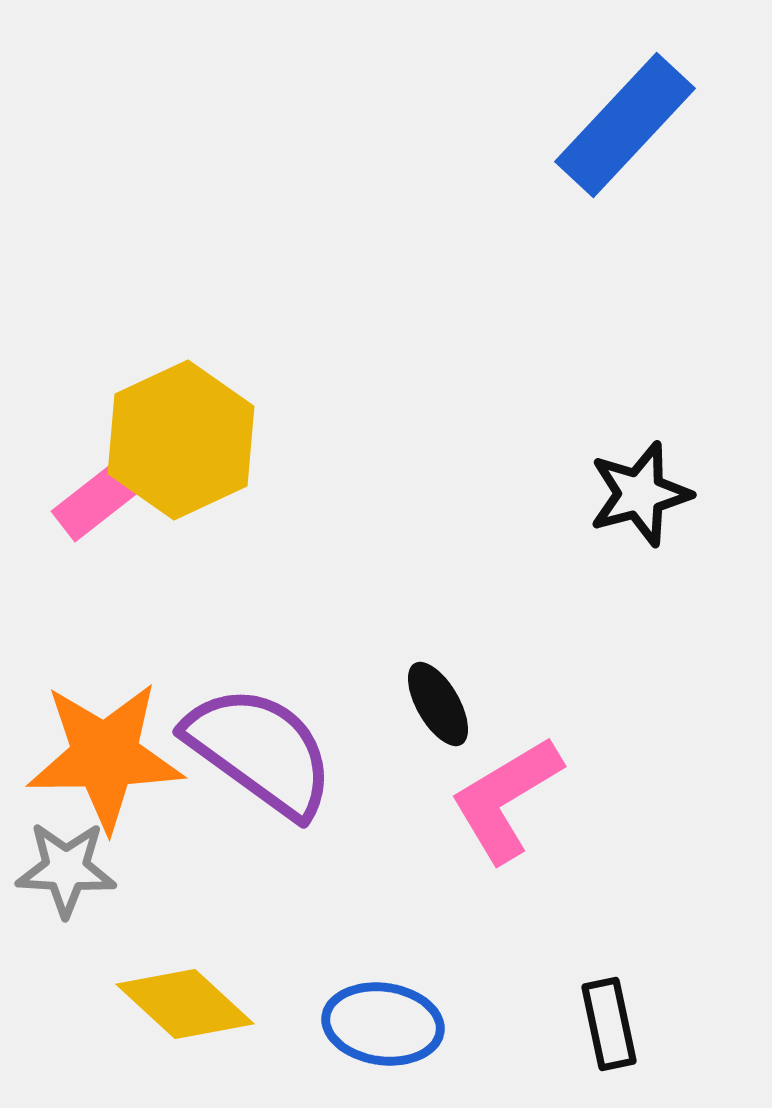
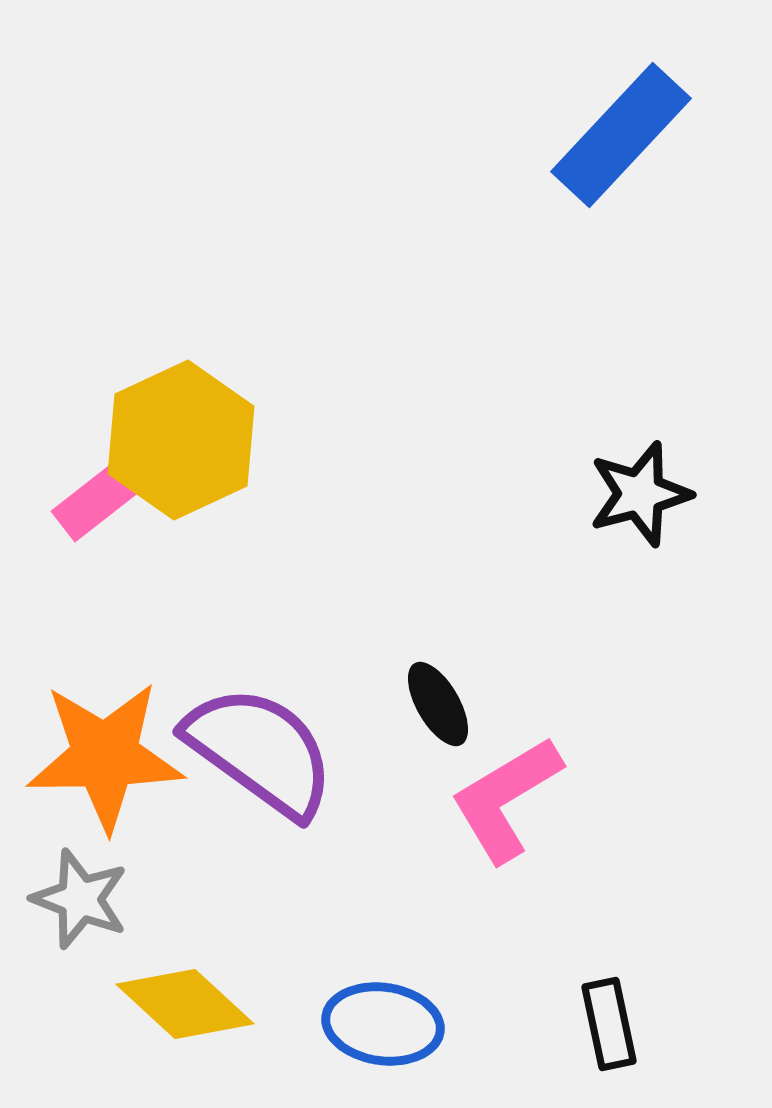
blue rectangle: moved 4 px left, 10 px down
gray star: moved 14 px right, 30 px down; rotated 18 degrees clockwise
